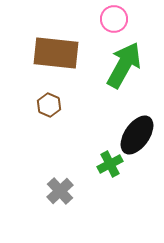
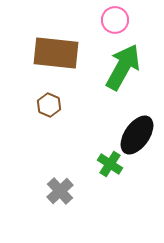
pink circle: moved 1 px right, 1 px down
green arrow: moved 1 px left, 2 px down
green cross: rotated 30 degrees counterclockwise
